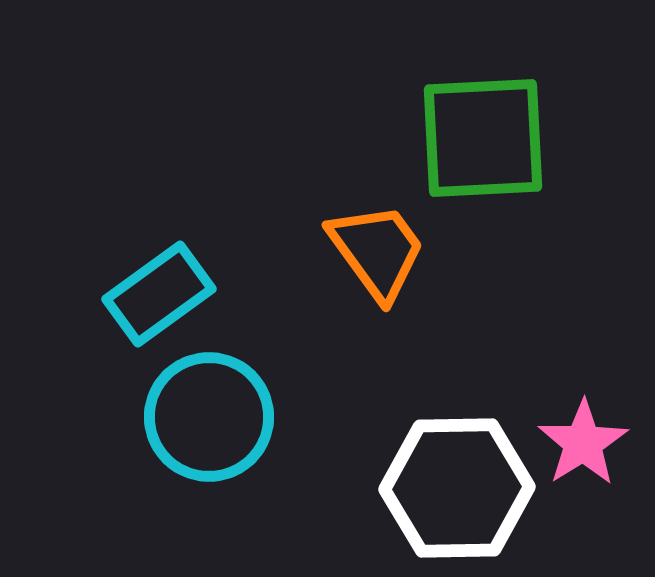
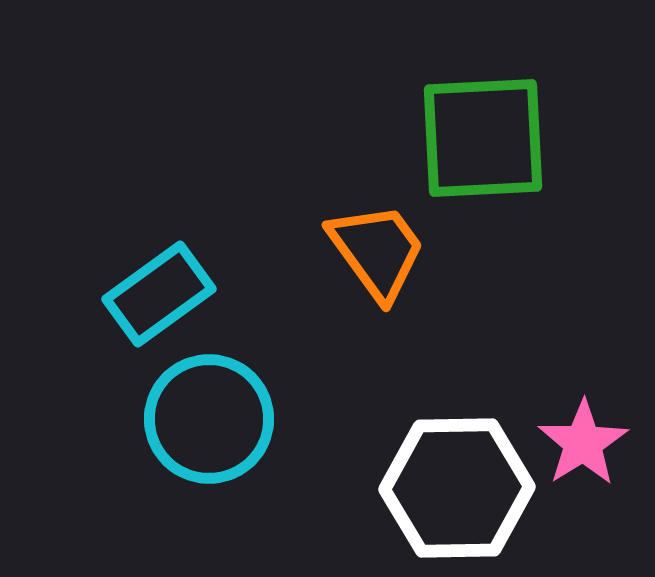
cyan circle: moved 2 px down
